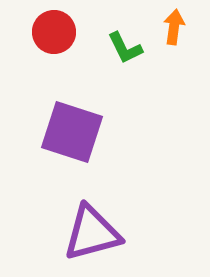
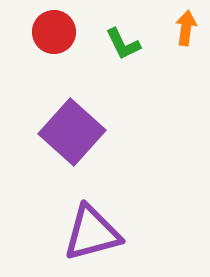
orange arrow: moved 12 px right, 1 px down
green L-shape: moved 2 px left, 4 px up
purple square: rotated 24 degrees clockwise
